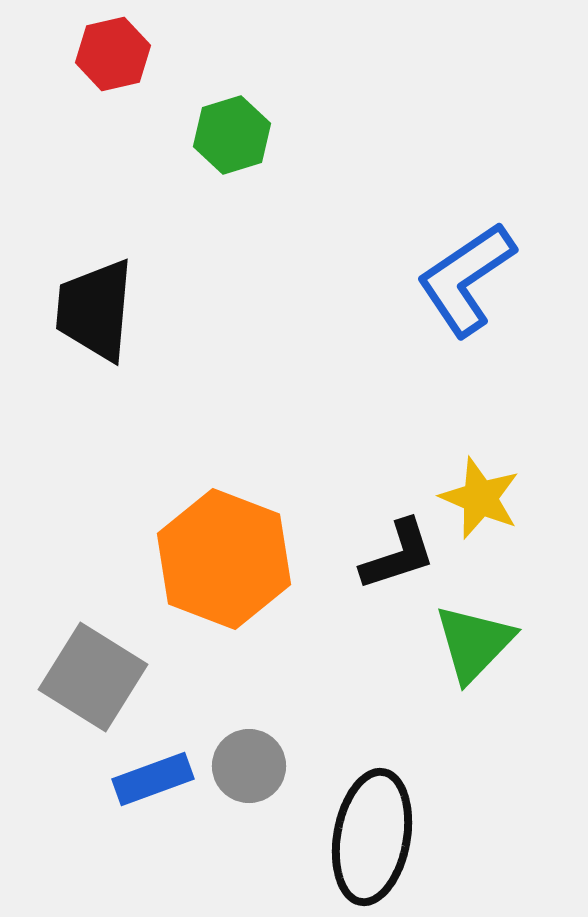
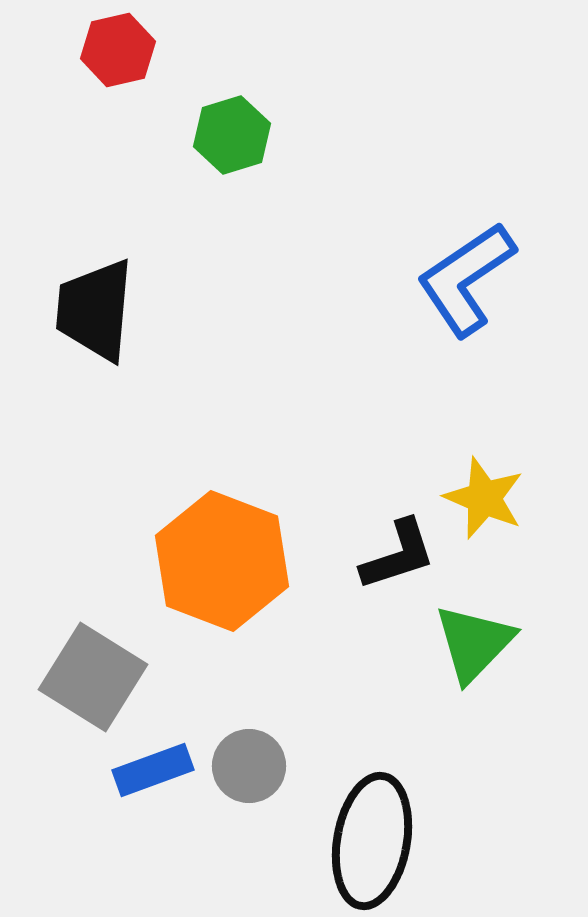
red hexagon: moved 5 px right, 4 px up
yellow star: moved 4 px right
orange hexagon: moved 2 px left, 2 px down
blue rectangle: moved 9 px up
black ellipse: moved 4 px down
